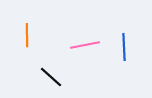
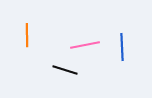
blue line: moved 2 px left
black line: moved 14 px right, 7 px up; rotated 25 degrees counterclockwise
